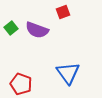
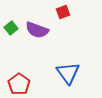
red pentagon: moved 2 px left; rotated 15 degrees clockwise
